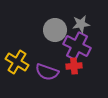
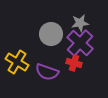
gray star: moved 1 px left, 1 px up
gray circle: moved 4 px left, 4 px down
purple cross: moved 3 px right, 3 px up; rotated 16 degrees clockwise
red cross: moved 3 px up; rotated 21 degrees clockwise
